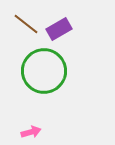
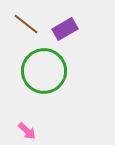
purple rectangle: moved 6 px right
pink arrow: moved 4 px left, 1 px up; rotated 60 degrees clockwise
